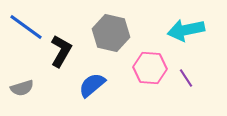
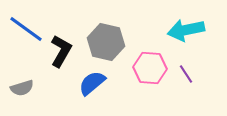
blue line: moved 2 px down
gray hexagon: moved 5 px left, 9 px down
purple line: moved 4 px up
blue semicircle: moved 2 px up
